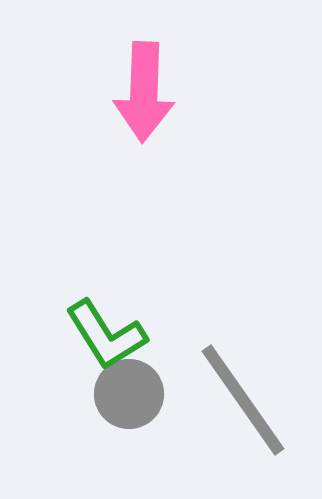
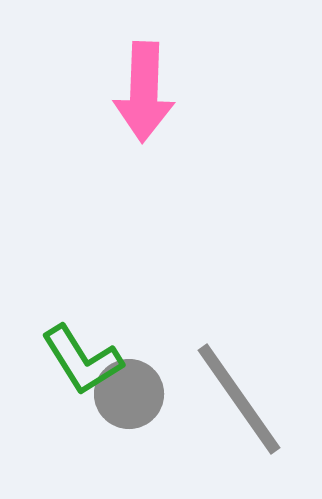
green L-shape: moved 24 px left, 25 px down
gray line: moved 4 px left, 1 px up
